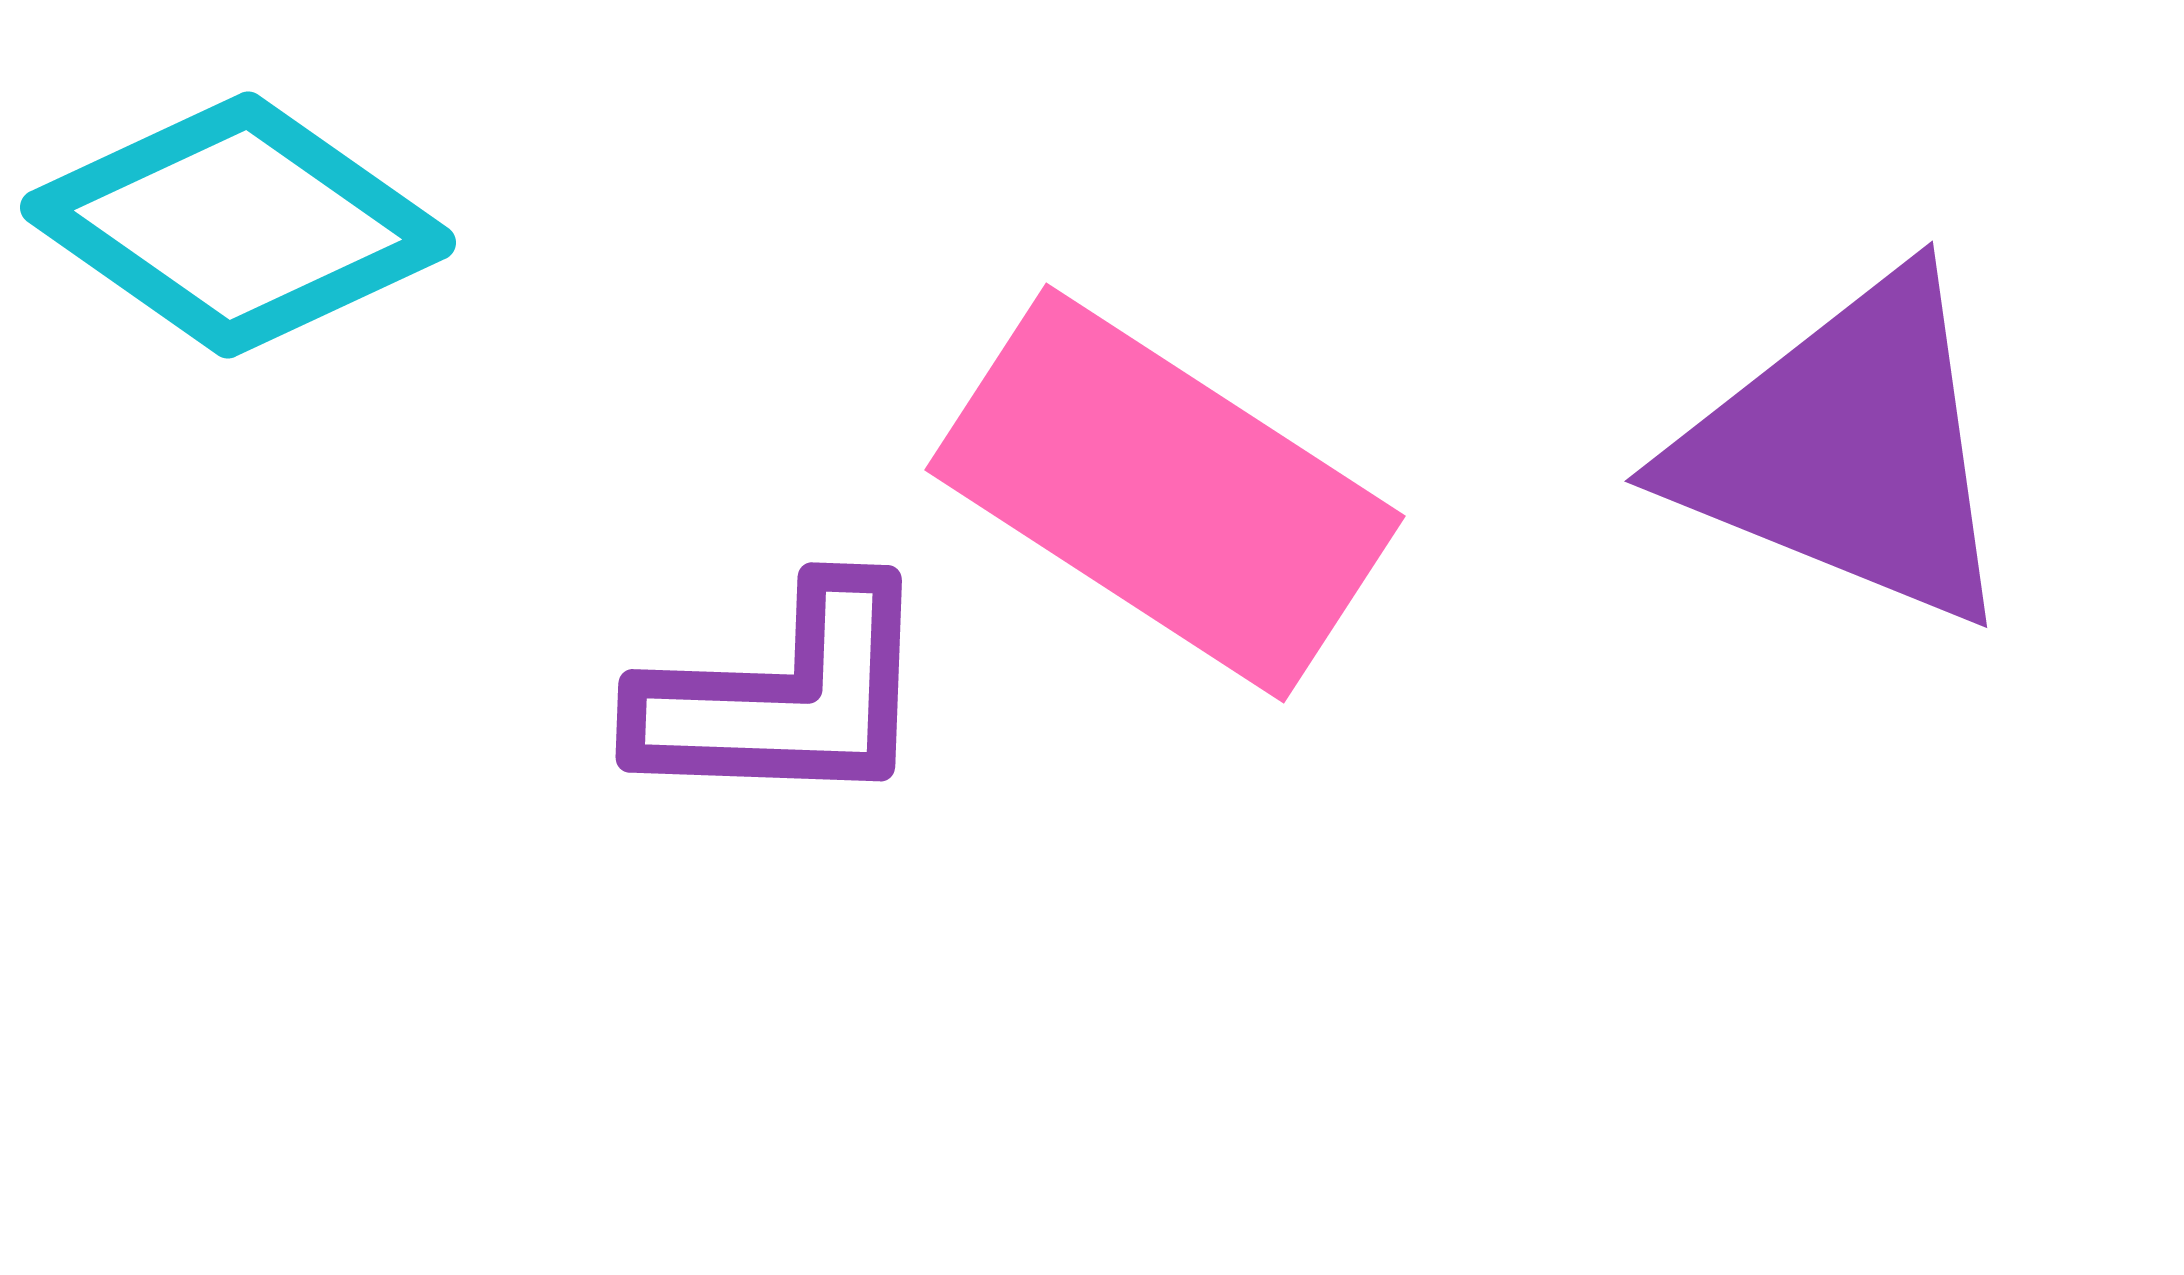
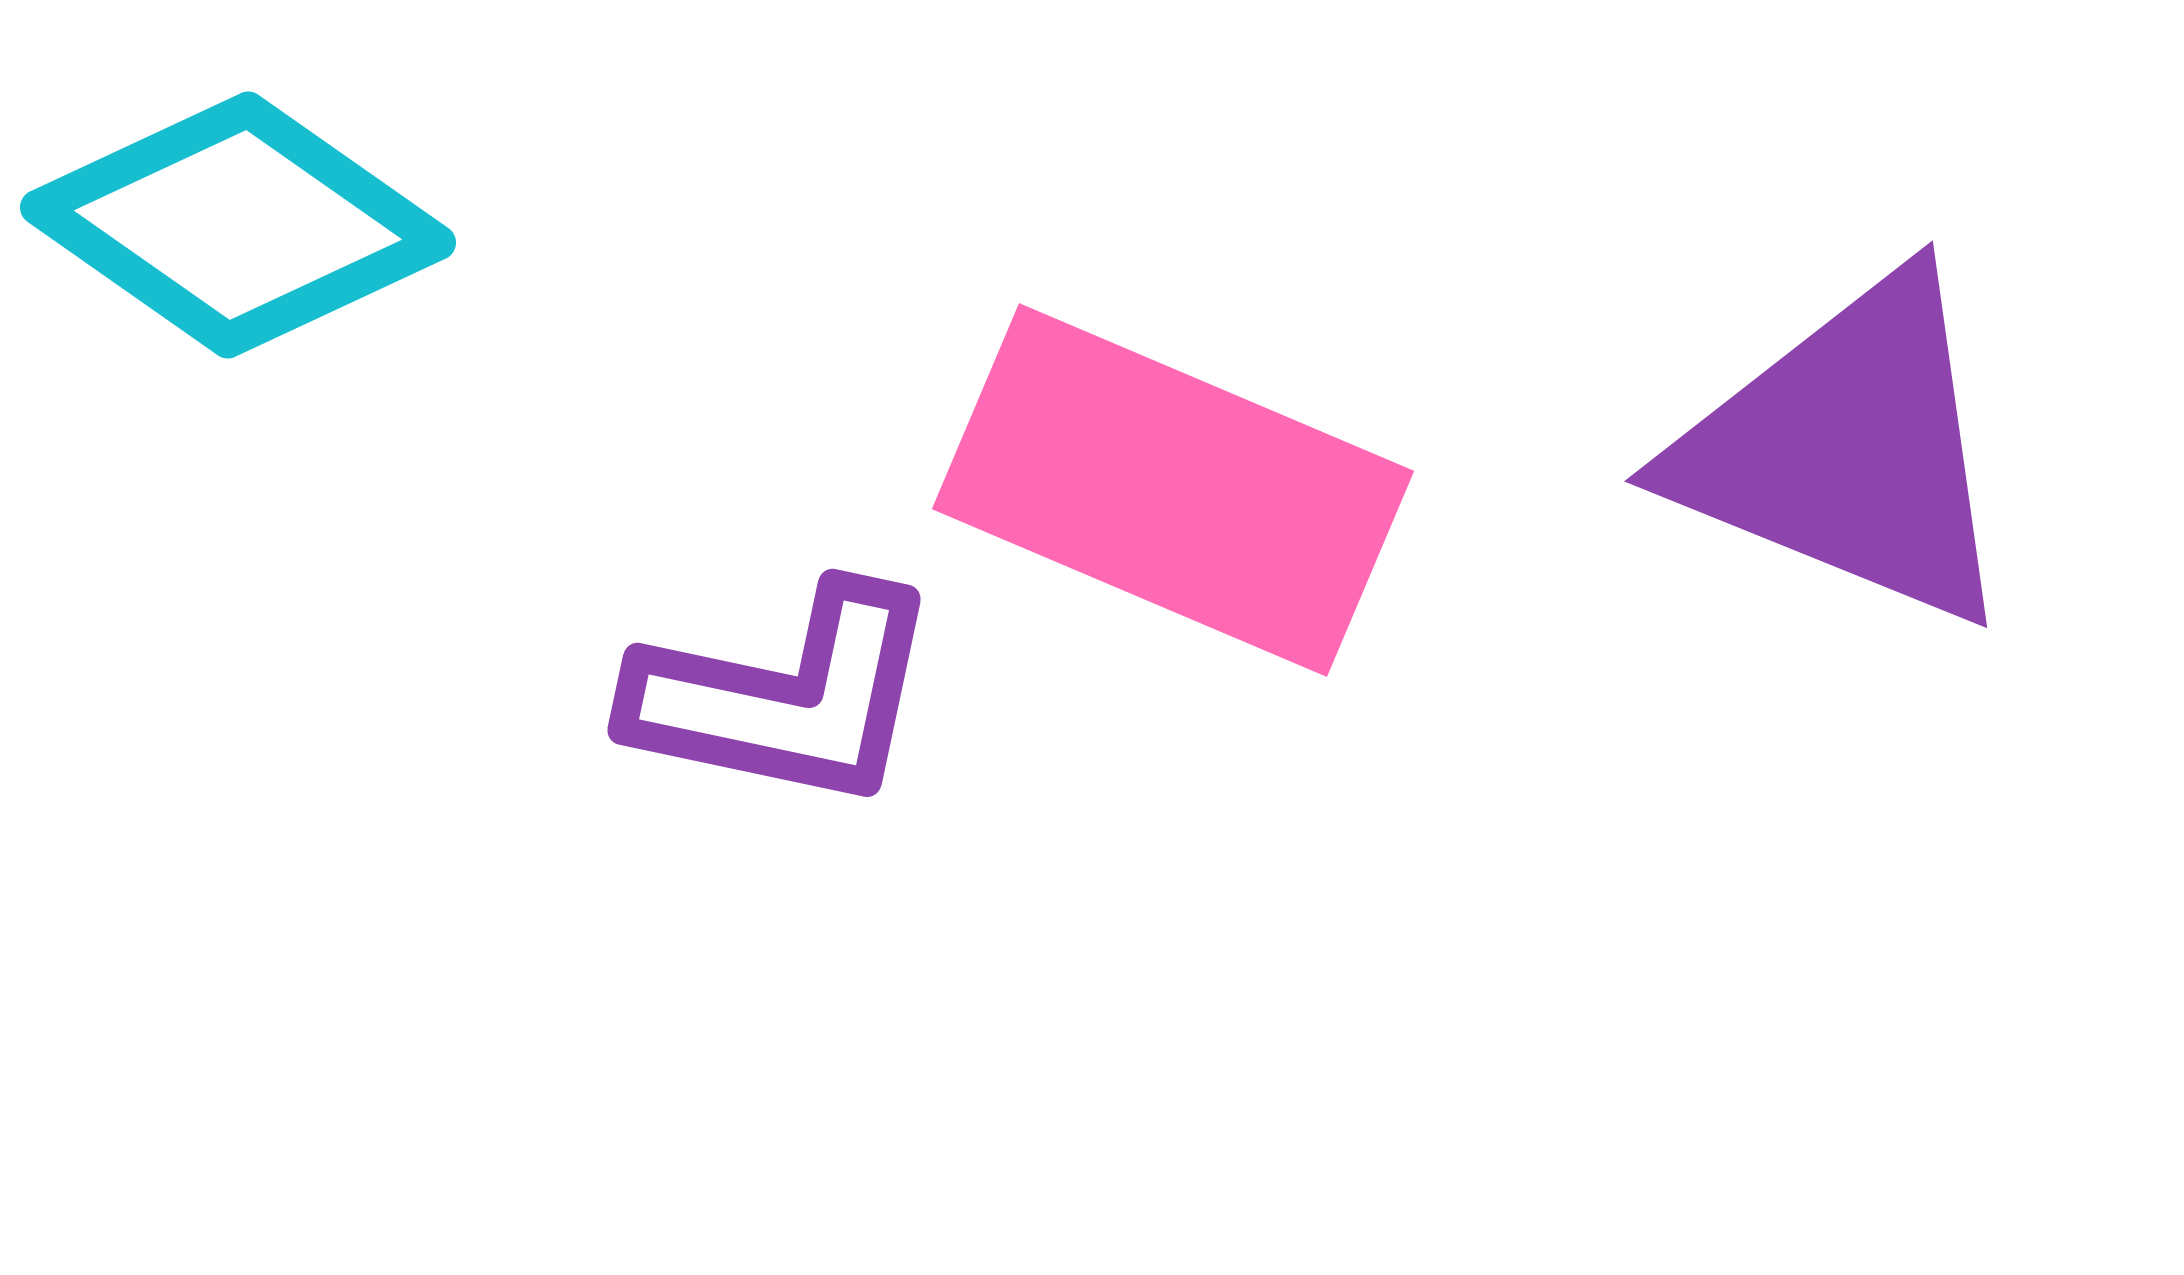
pink rectangle: moved 8 px right, 3 px up; rotated 10 degrees counterclockwise
purple L-shape: rotated 10 degrees clockwise
